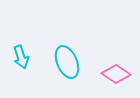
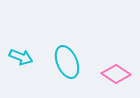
cyan arrow: rotated 50 degrees counterclockwise
